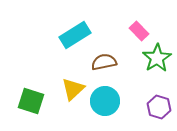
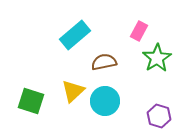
pink rectangle: rotated 72 degrees clockwise
cyan rectangle: rotated 8 degrees counterclockwise
yellow triangle: moved 2 px down
purple hexagon: moved 9 px down
